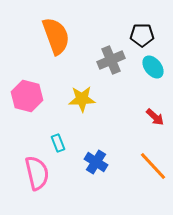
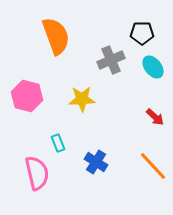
black pentagon: moved 2 px up
